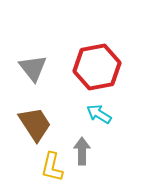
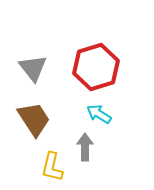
red hexagon: moved 1 px left; rotated 6 degrees counterclockwise
brown trapezoid: moved 1 px left, 5 px up
gray arrow: moved 3 px right, 4 px up
